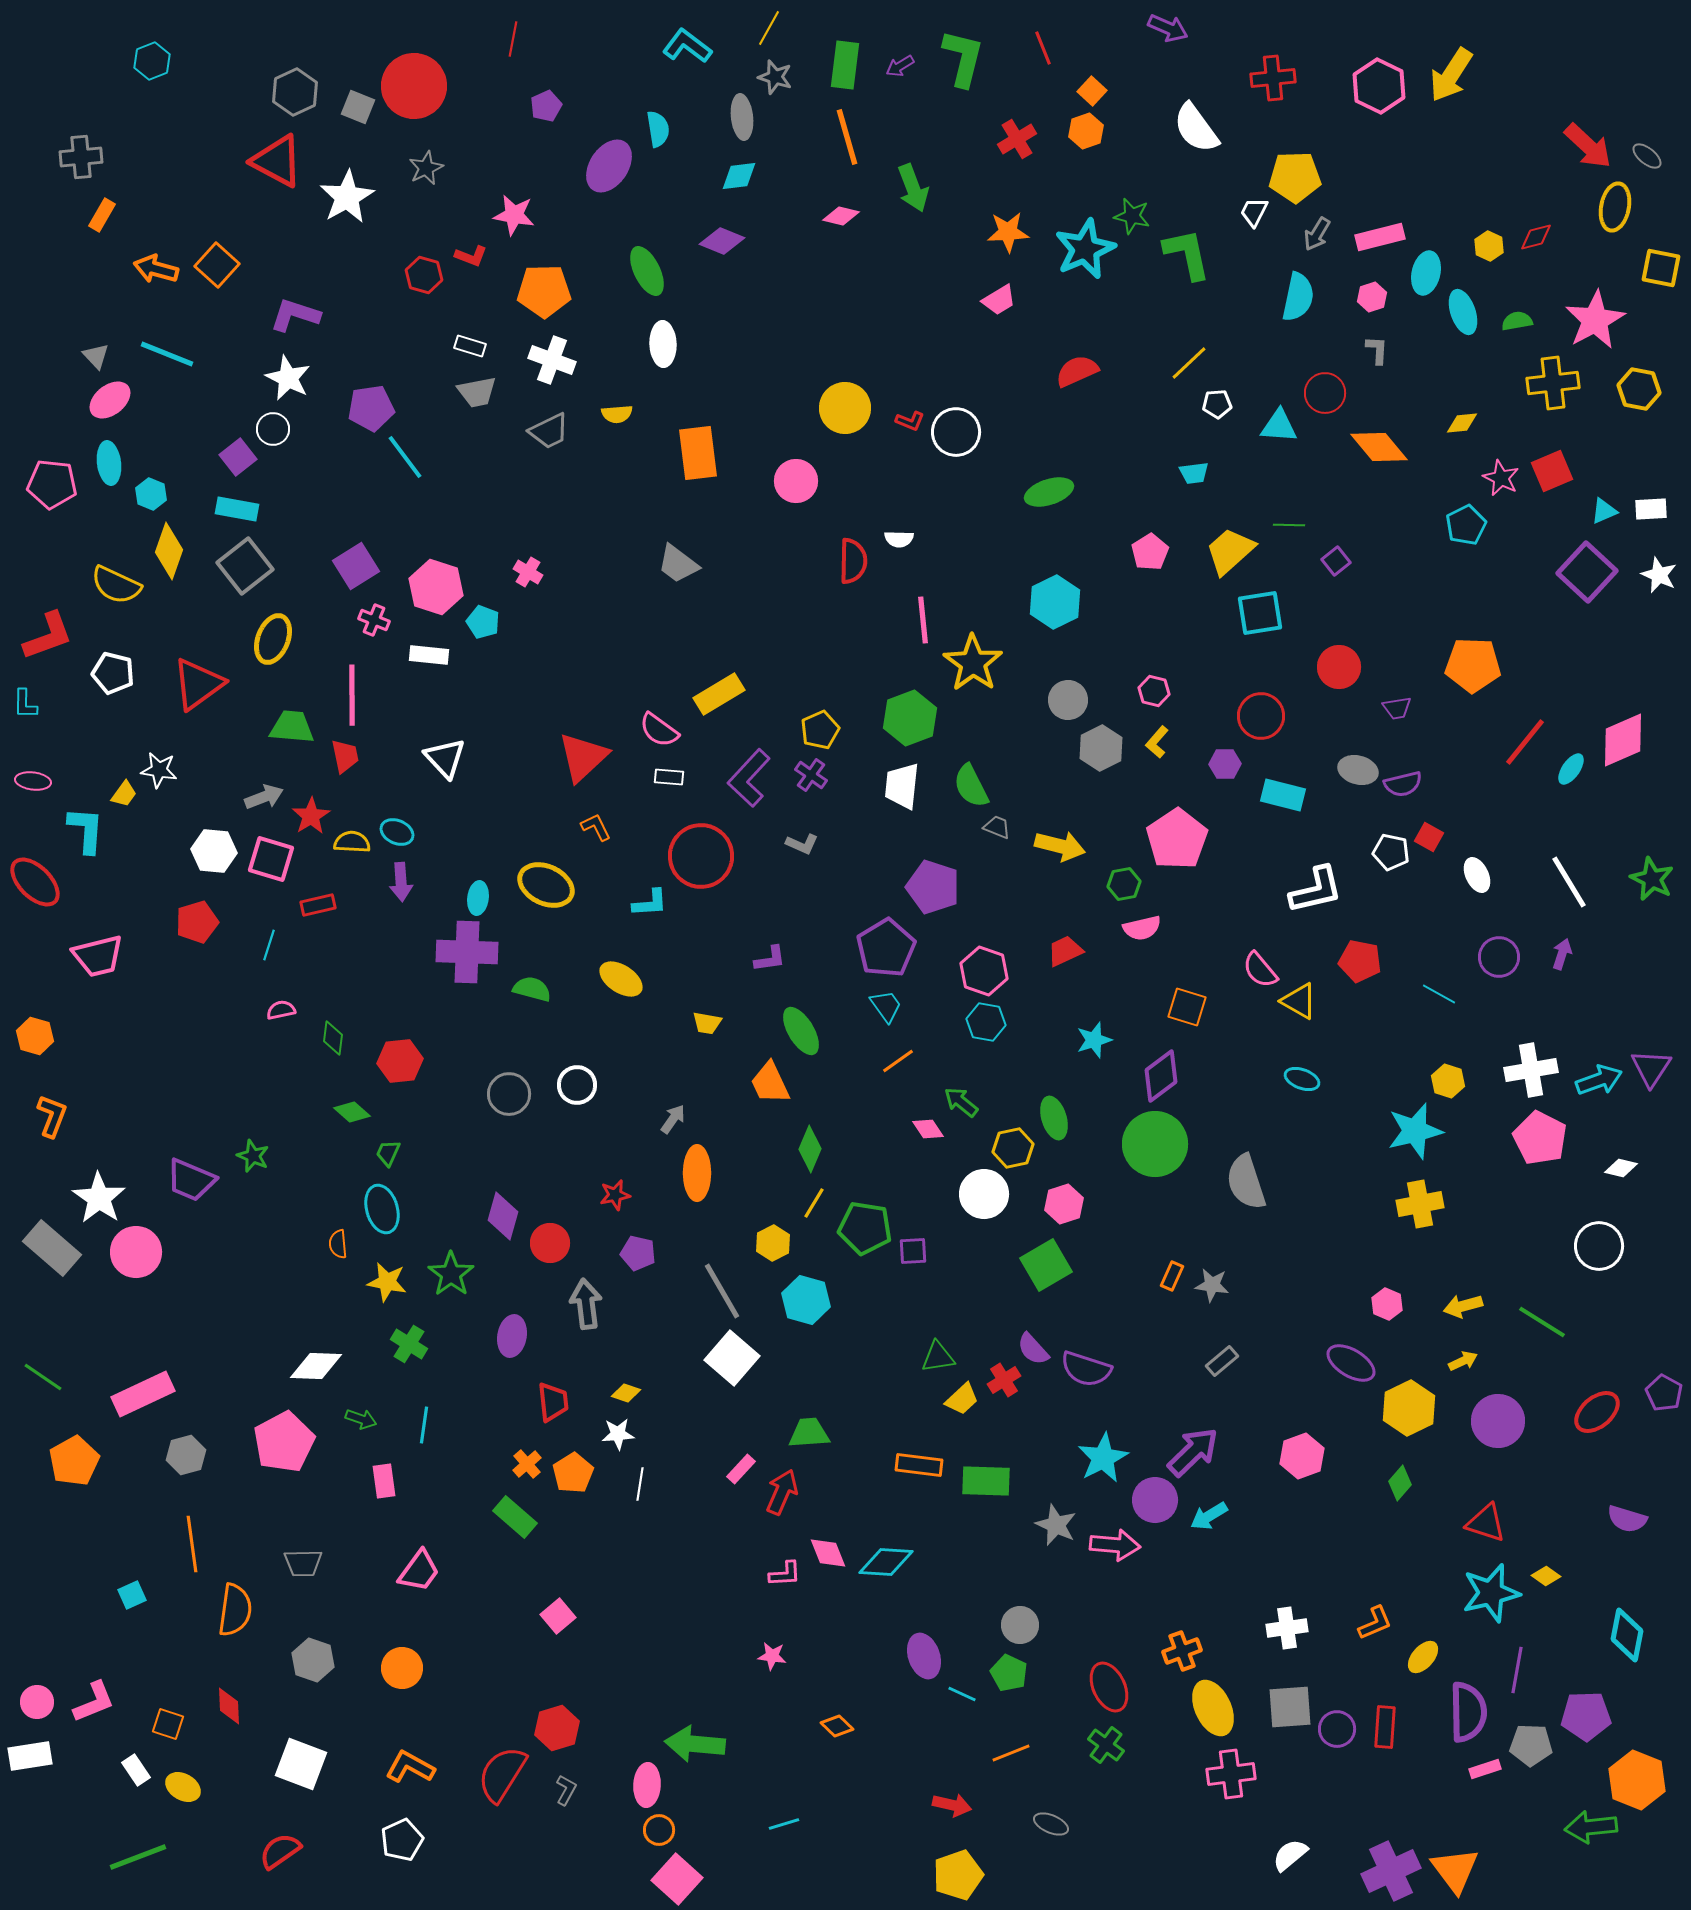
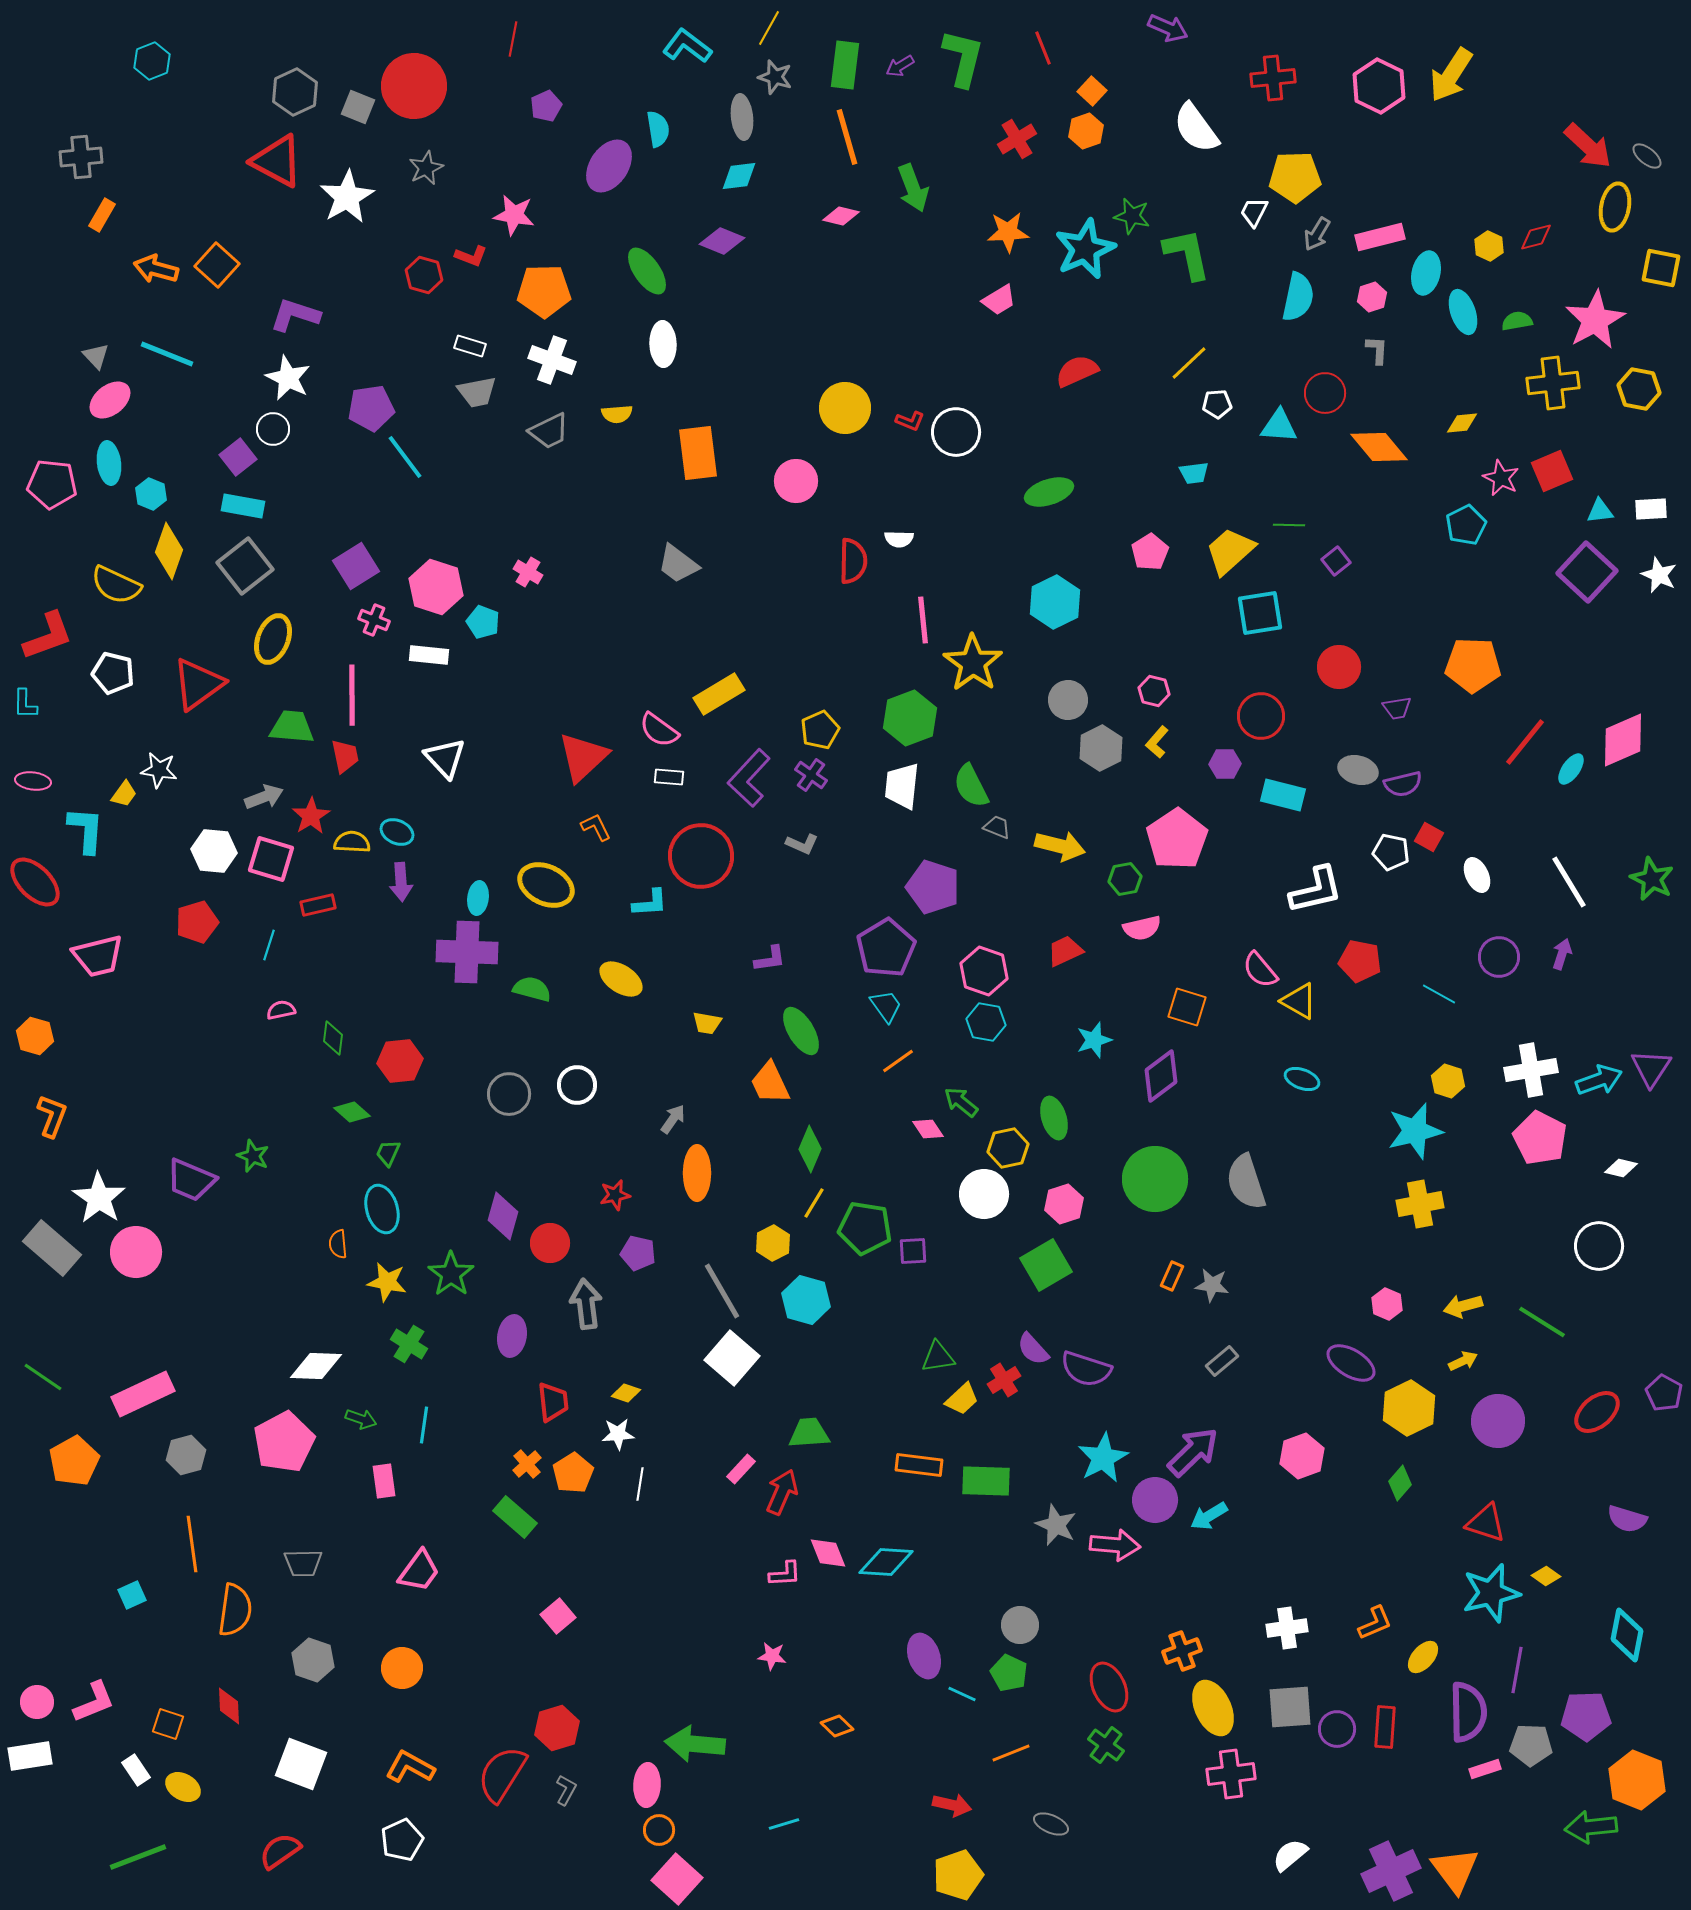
green ellipse at (647, 271): rotated 9 degrees counterclockwise
cyan rectangle at (237, 509): moved 6 px right, 3 px up
cyan triangle at (1604, 511): moved 4 px left; rotated 16 degrees clockwise
green hexagon at (1124, 884): moved 1 px right, 5 px up
green circle at (1155, 1144): moved 35 px down
yellow hexagon at (1013, 1148): moved 5 px left
